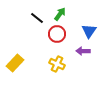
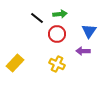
green arrow: rotated 48 degrees clockwise
